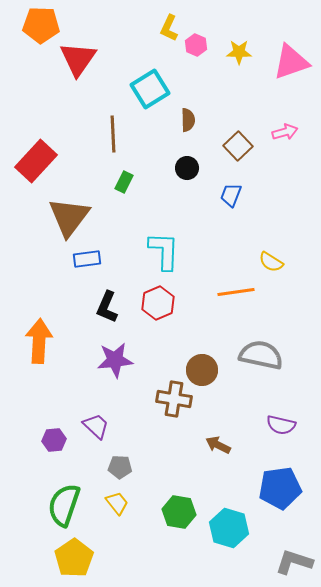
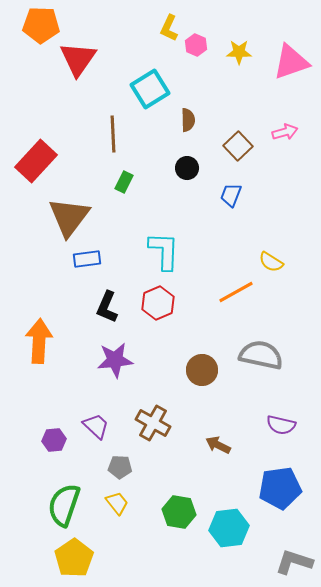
orange line: rotated 21 degrees counterclockwise
brown cross: moved 21 px left, 24 px down; rotated 20 degrees clockwise
cyan hexagon: rotated 24 degrees counterclockwise
